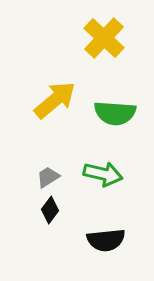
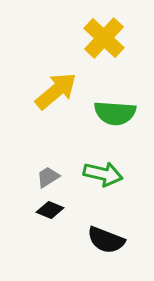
yellow arrow: moved 1 px right, 9 px up
black diamond: rotated 76 degrees clockwise
black semicircle: rotated 27 degrees clockwise
